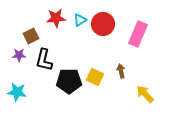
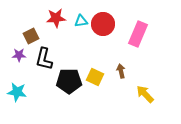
cyan triangle: moved 1 px right, 1 px down; rotated 24 degrees clockwise
black L-shape: moved 1 px up
